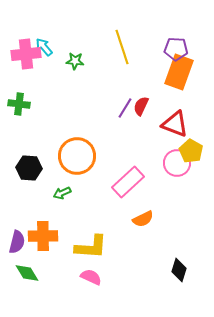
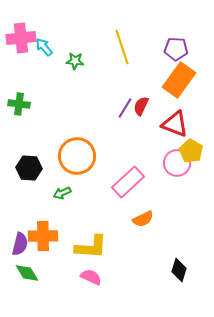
pink cross: moved 5 px left, 16 px up
orange rectangle: moved 8 px down; rotated 16 degrees clockwise
purple semicircle: moved 3 px right, 2 px down
